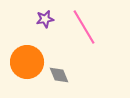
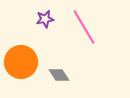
orange circle: moved 6 px left
gray diamond: rotated 10 degrees counterclockwise
